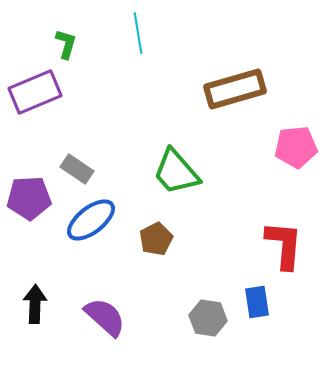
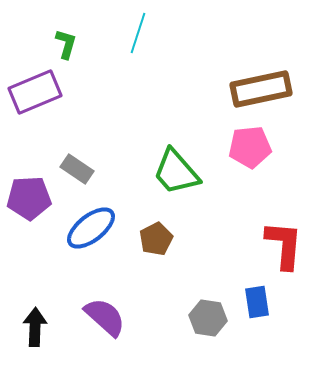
cyan line: rotated 27 degrees clockwise
brown rectangle: moved 26 px right; rotated 4 degrees clockwise
pink pentagon: moved 46 px left
blue ellipse: moved 8 px down
black arrow: moved 23 px down
